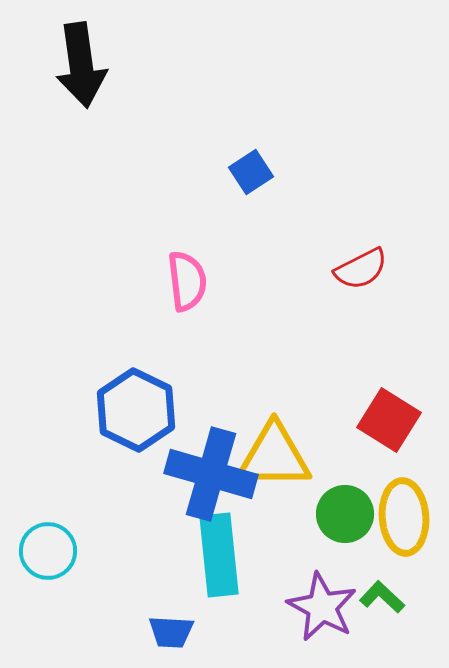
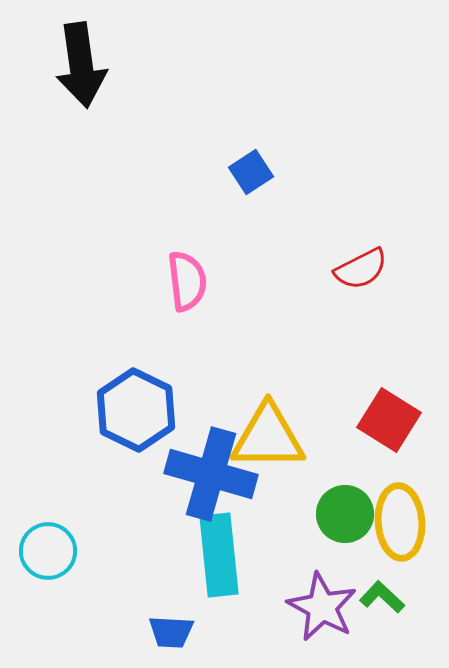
yellow triangle: moved 6 px left, 19 px up
yellow ellipse: moved 4 px left, 5 px down
